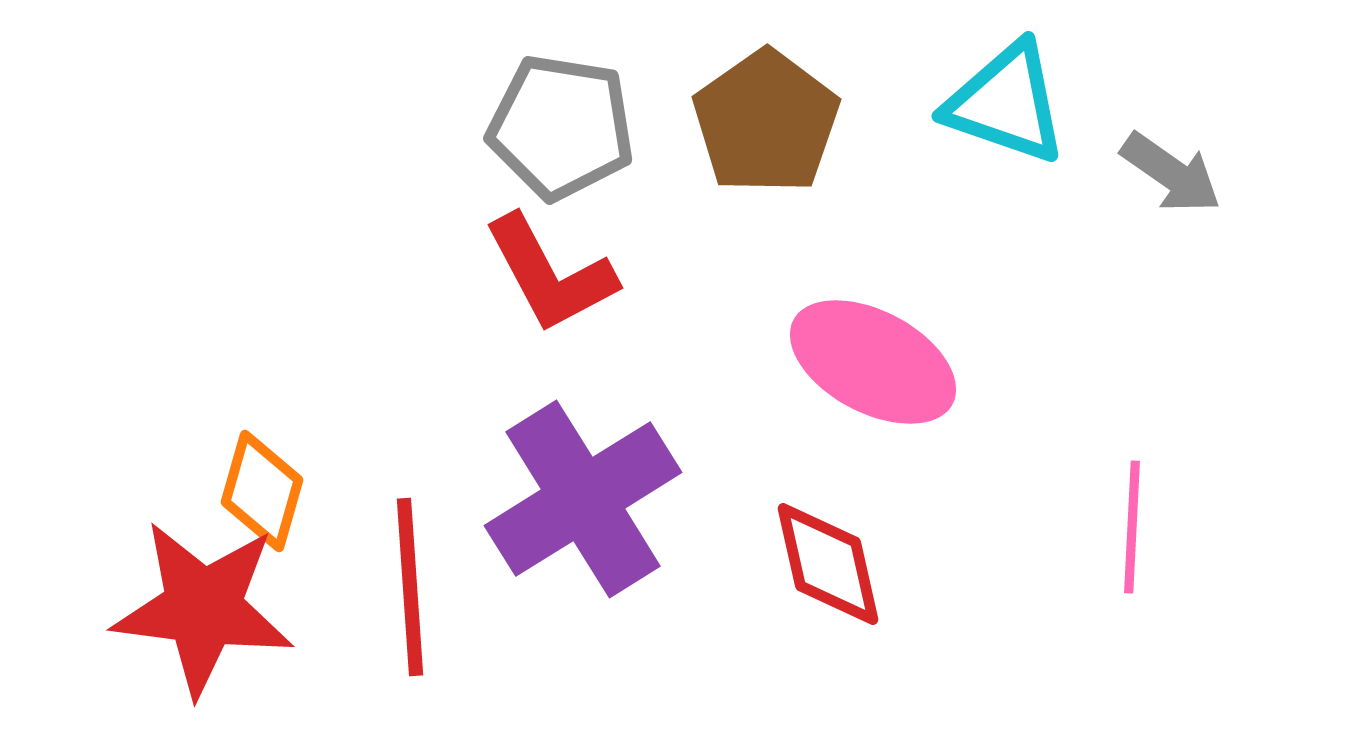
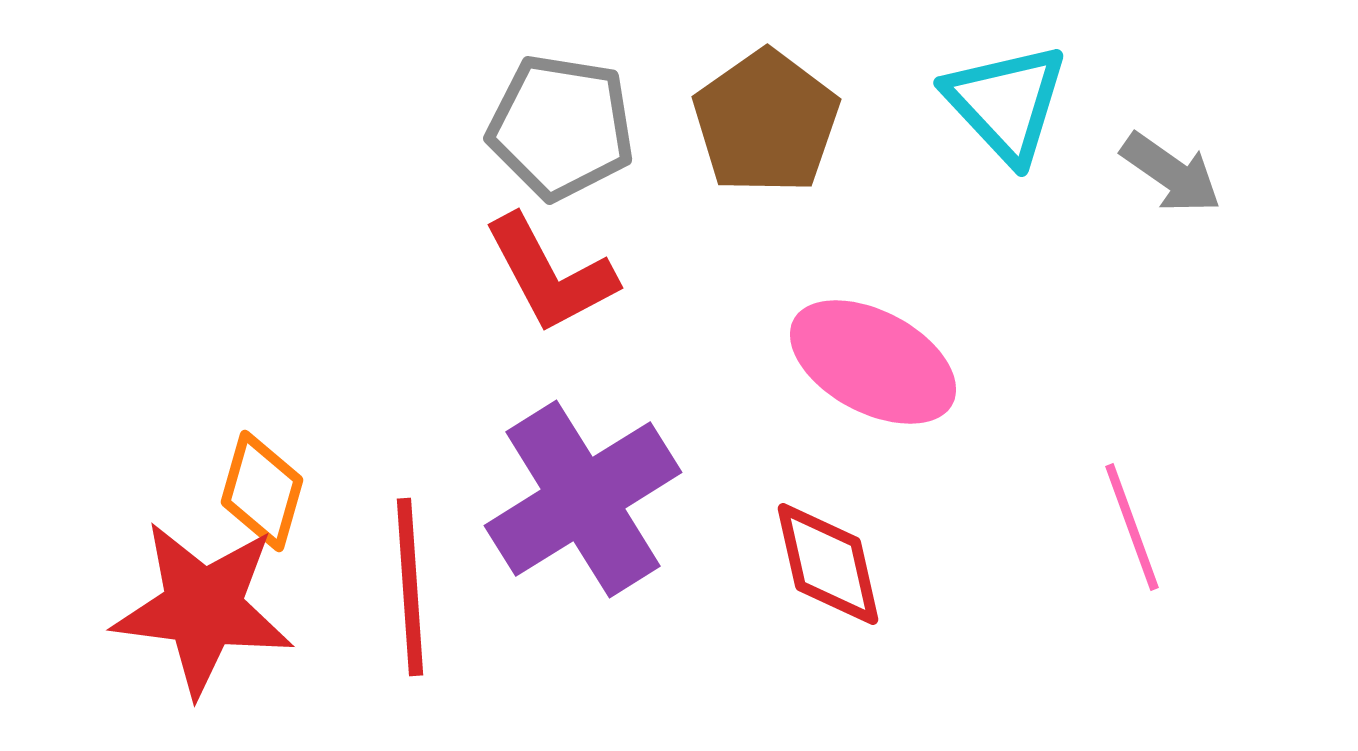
cyan triangle: rotated 28 degrees clockwise
pink line: rotated 23 degrees counterclockwise
